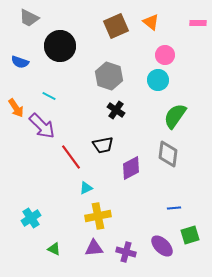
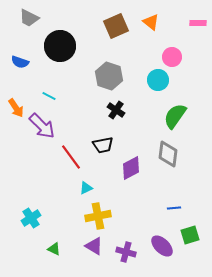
pink circle: moved 7 px right, 2 px down
purple triangle: moved 2 px up; rotated 36 degrees clockwise
